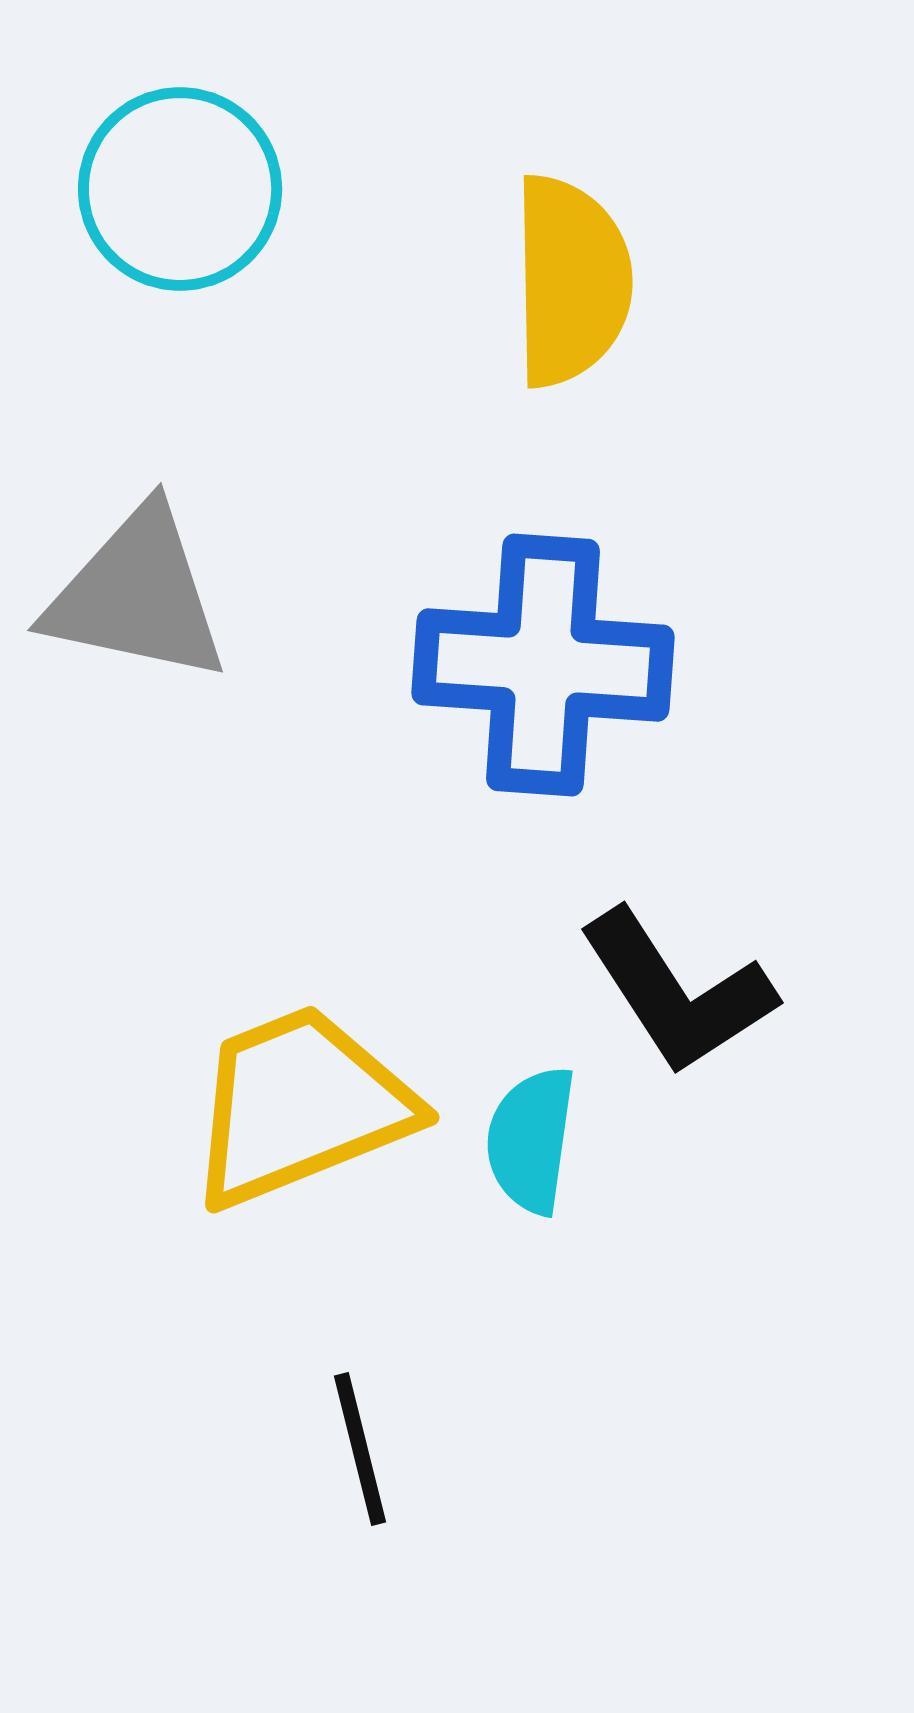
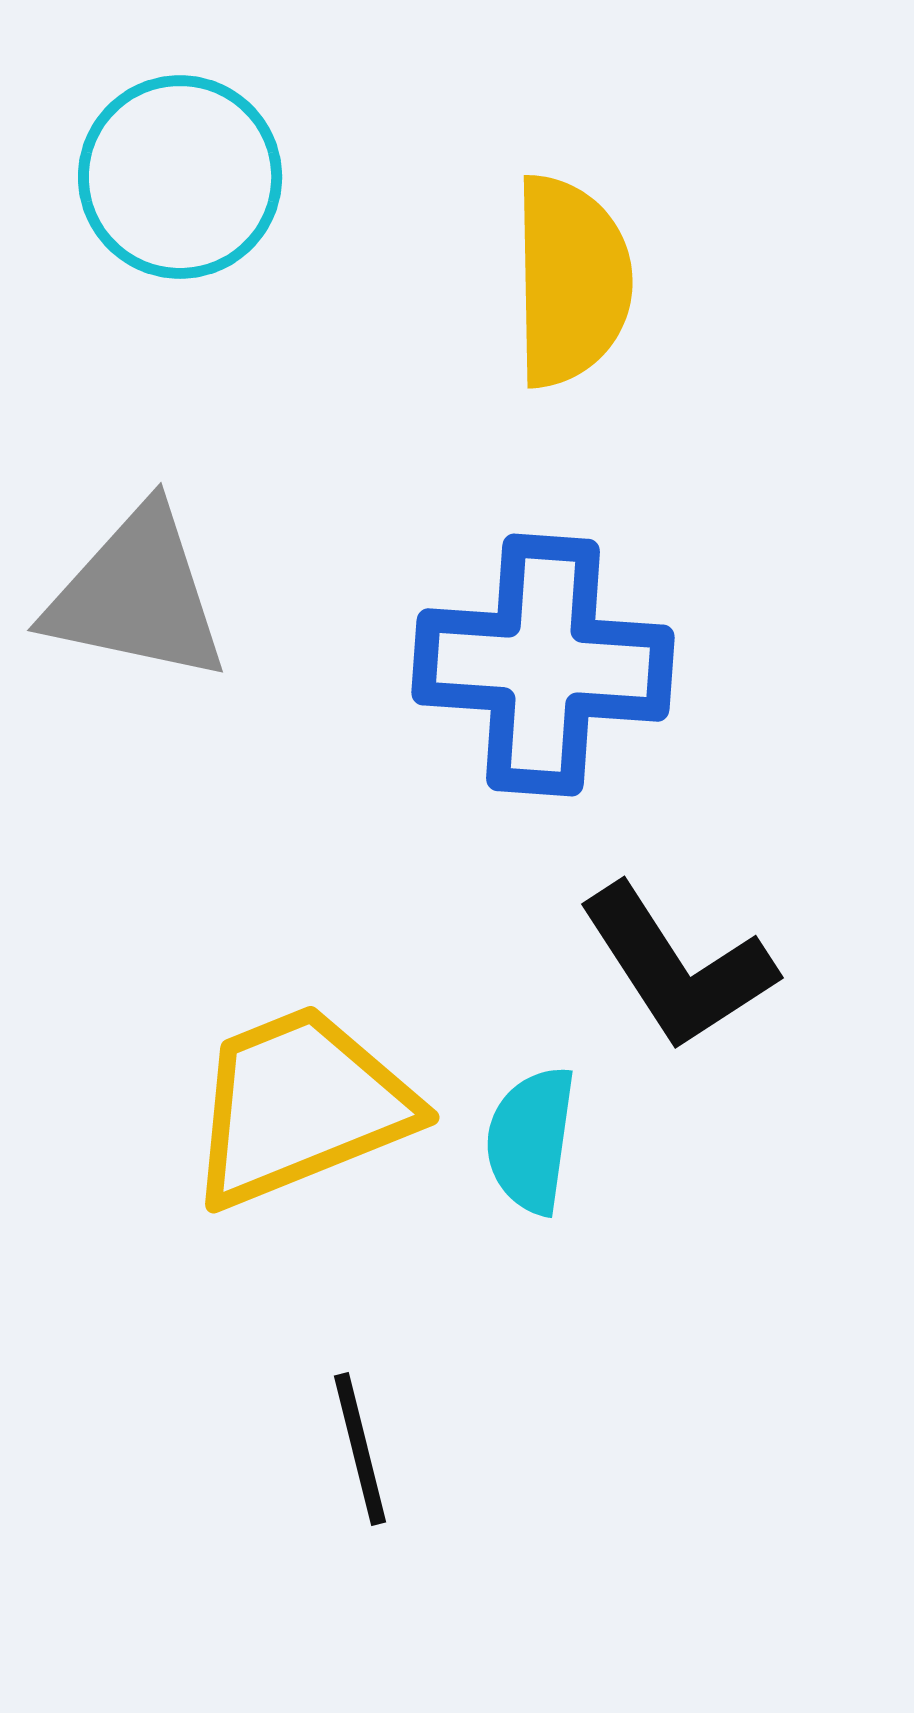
cyan circle: moved 12 px up
black L-shape: moved 25 px up
